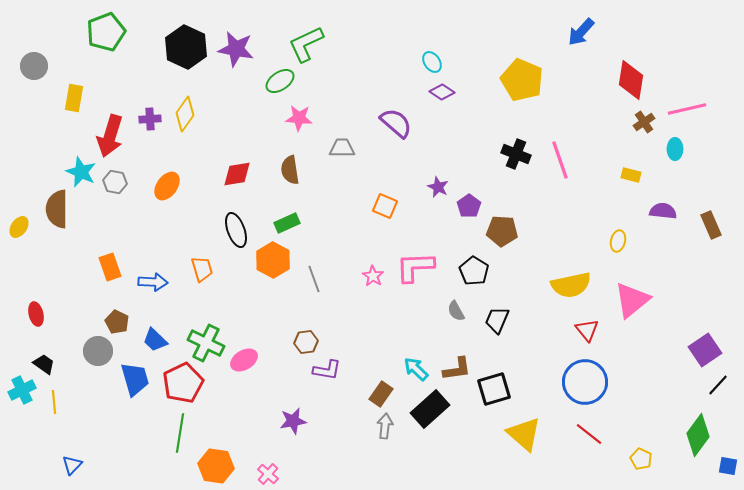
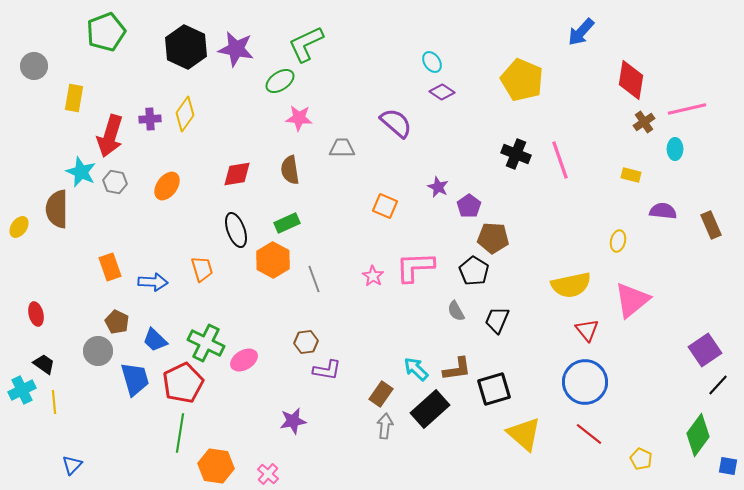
brown pentagon at (502, 231): moved 9 px left, 7 px down
